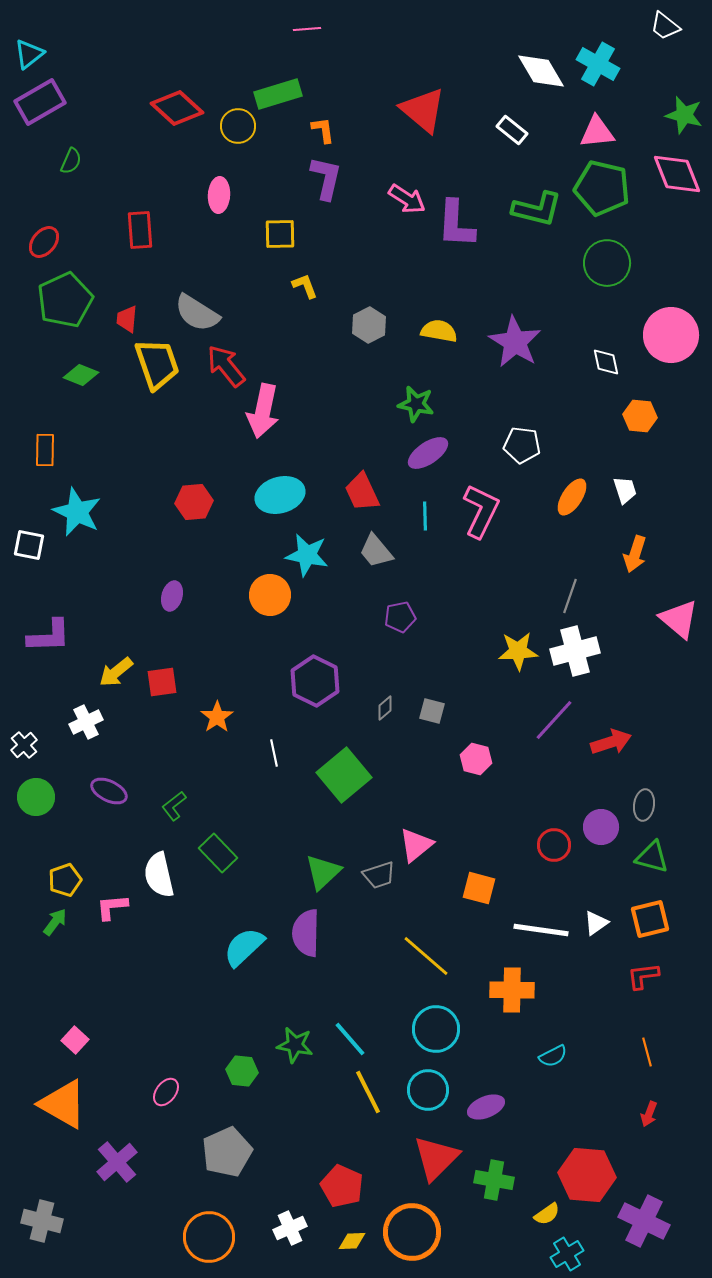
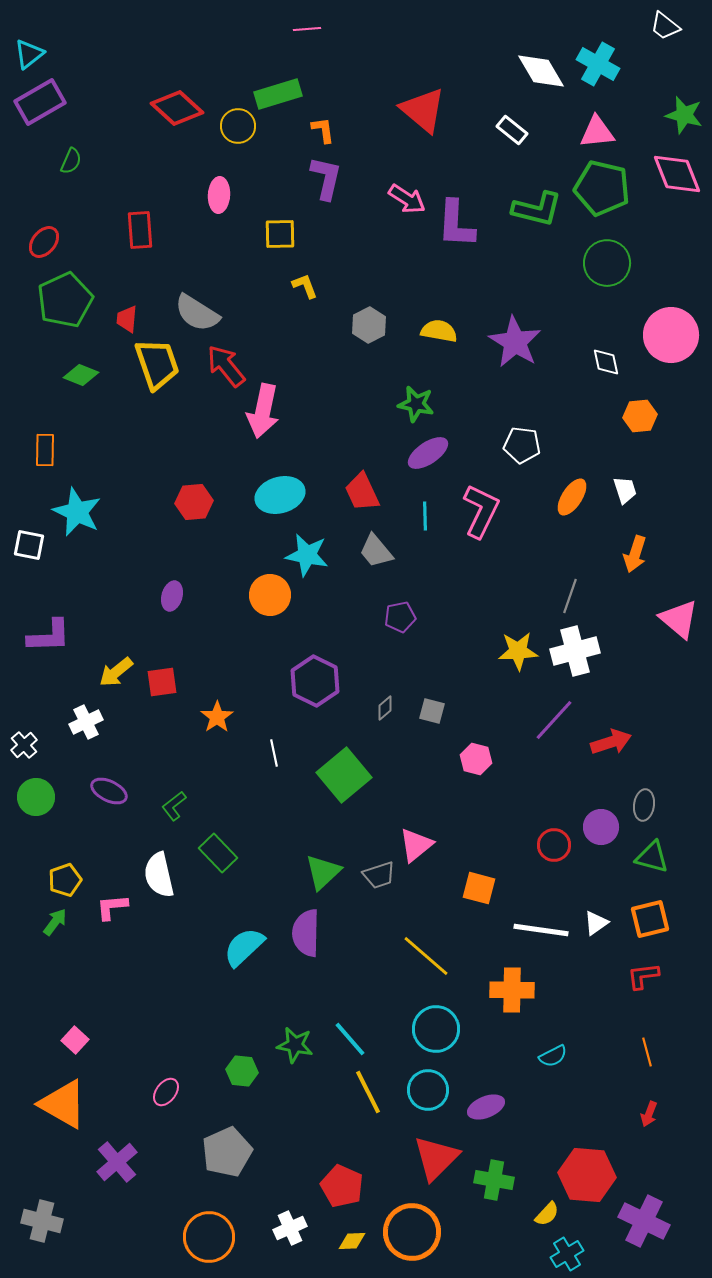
orange hexagon at (640, 416): rotated 12 degrees counterclockwise
yellow semicircle at (547, 1214): rotated 12 degrees counterclockwise
